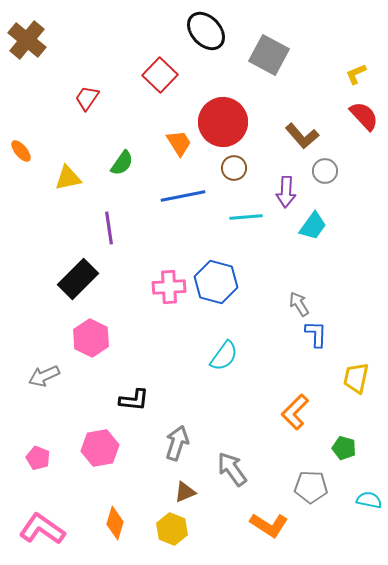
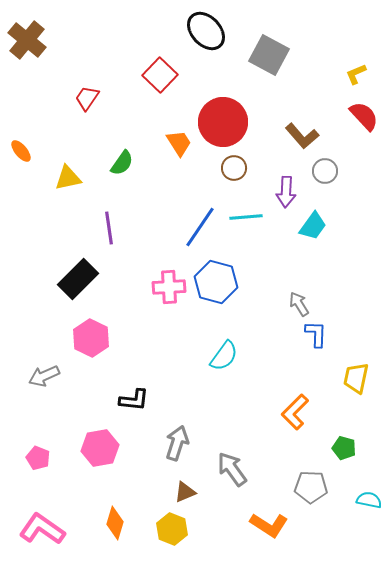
blue line at (183, 196): moved 17 px right, 31 px down; rotated 45 degrees counterclockwise
